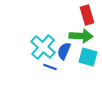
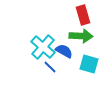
red rectangle: moved 4 px left
blue semicircle: rotated 96 degrees clockwise
cyan square: moved 1 px right, 7 px down
blue line: rotated 24 degrees clockwise
